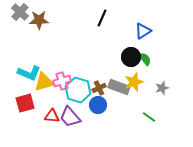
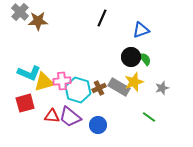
brown star: moved 1 px left, 1 px down
blue triangle: moved 2 px left, 1 px up; rotated 12 degrees clockwise
pink cross: rotated 12 degrees clockwise
gray rectangle: rotated 10 degrees clockwise
blue circle: moved 20 px down
purple trapezoid: rotated 10 degrees counterclockwise
